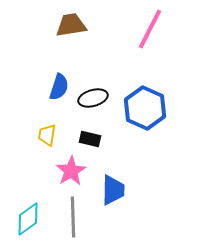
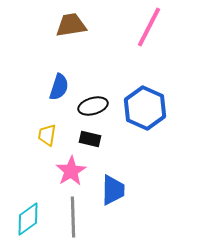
pink line: moved 1 px left, 2 px up
black ellipse: moved 8 px down
